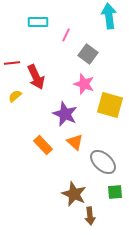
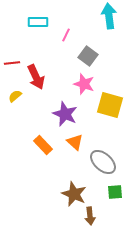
gray square: moved 2 px down
